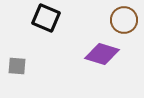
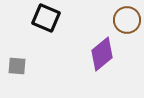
brown circle: moved 3 px right
purple diamond: rotated 56 degrees counterclockwise
